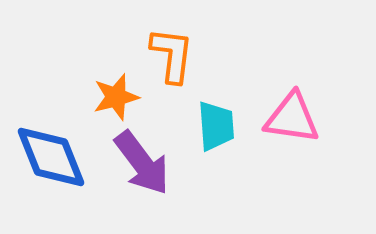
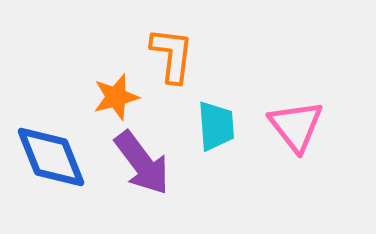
pink triangle: moved 4 px right, 8 px down; rotated 44 degrees clockwise
